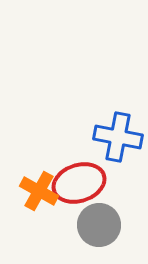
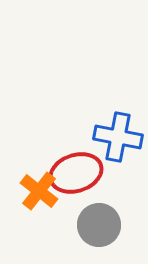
red ellipse: moved 3 px left, 10 px up
orange cross: rotated 9 degrees clockwise
